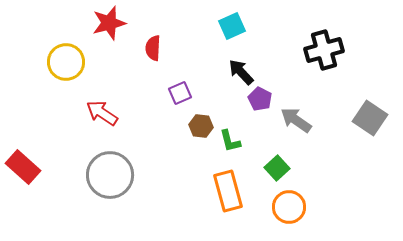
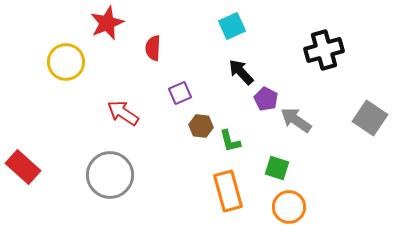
red star: moved 2 px left; rotated 8 degrees counterclockwise
purple pentagon: moved 6 px right
red arrow: moved 21 px right
green square: rotated 30 degrees counterclockwise
